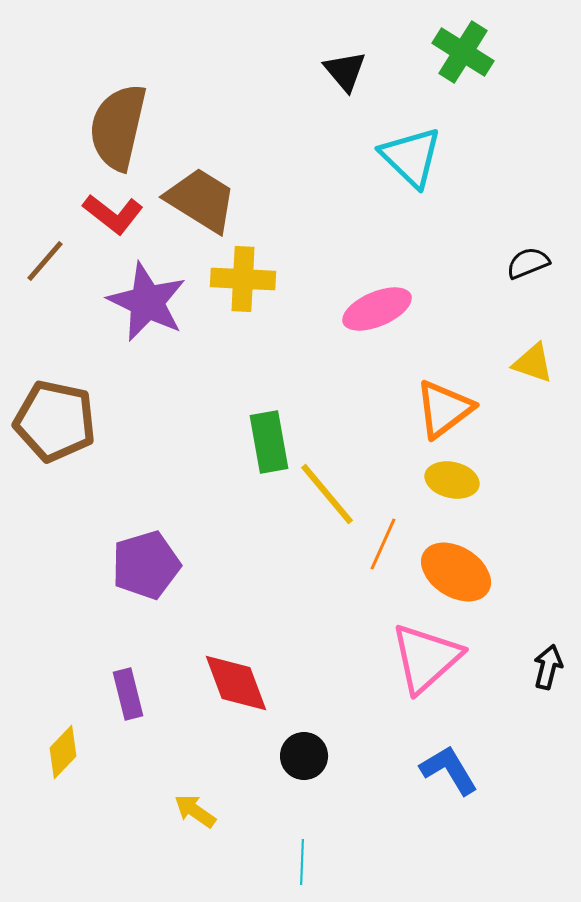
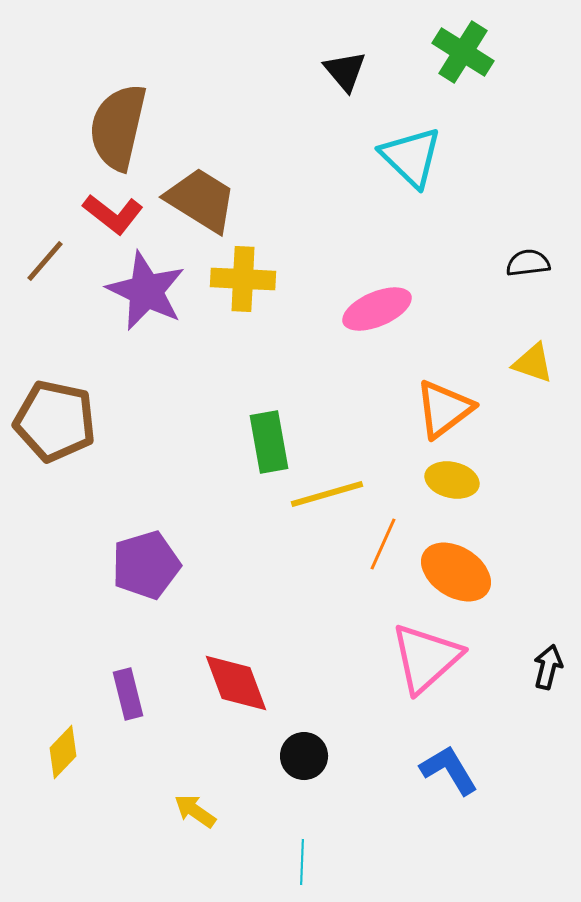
black semicircle: rotated 15 degrees clockwise
purple star: moved 1 px left, 11 px up
yellow line: rotated 66 degrees counterclockwise
